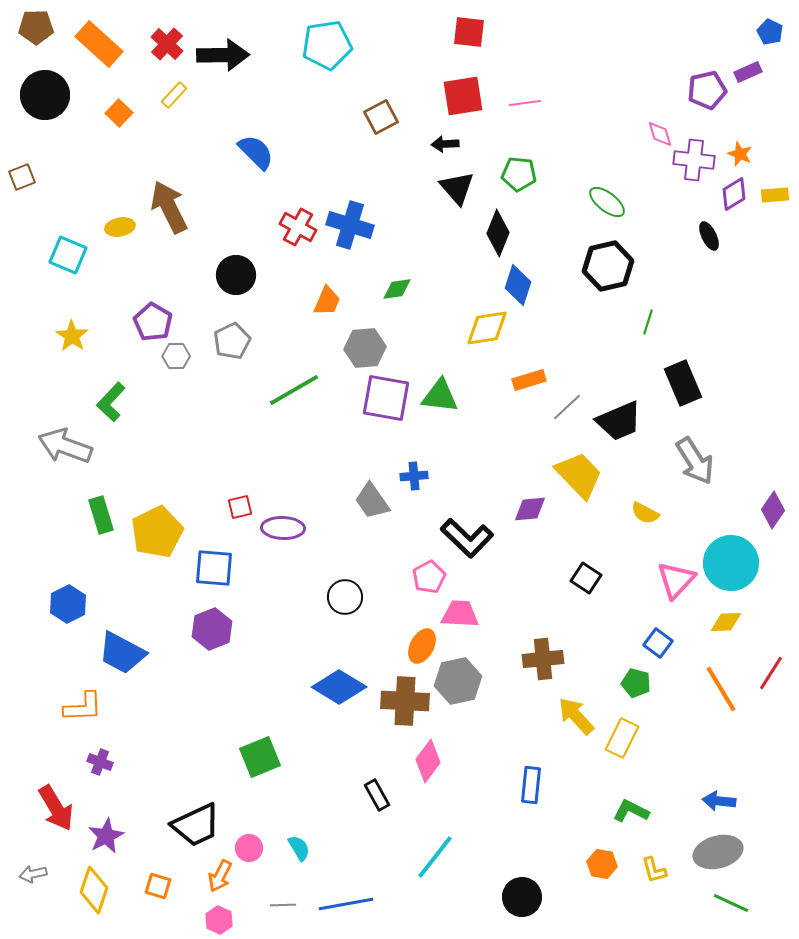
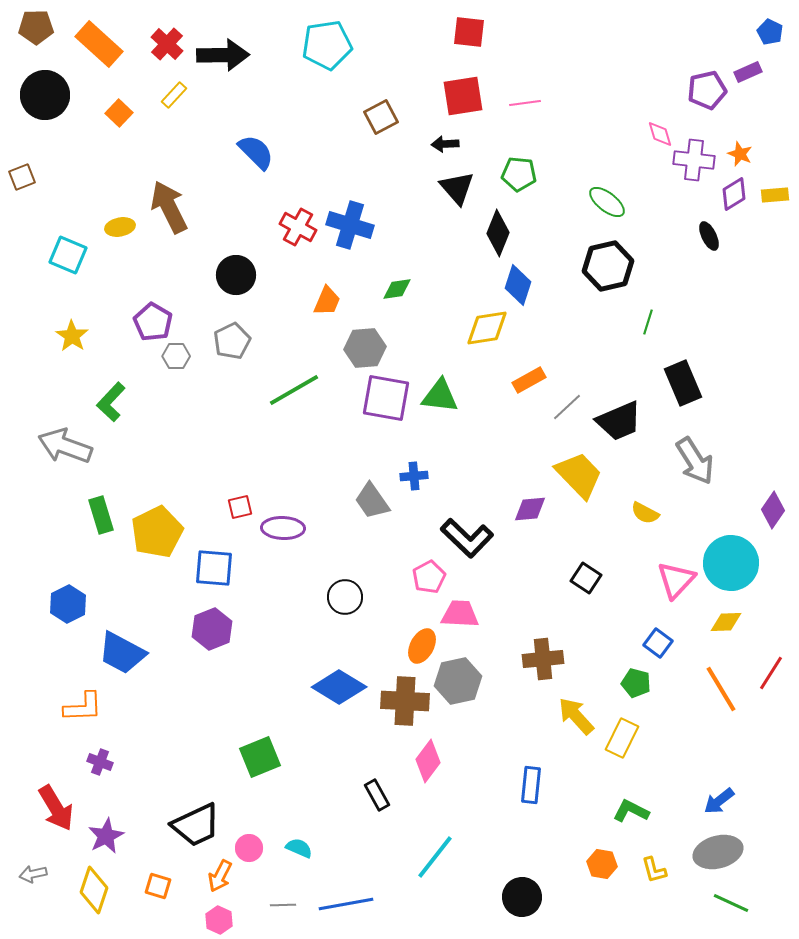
orange rectangle at (529, 380): rotated 12 degrees counterclockwise
blue arrow at (719, 801): rotated 44 degrees counterclockwise
cyan semicircle at (299, 848): rotated 36 degrees counterclockwise
